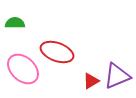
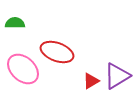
purple triangle: rotated 8 degrees counterclockwise
